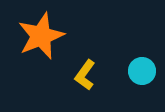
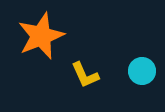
yellow L-shape: rotated 60 degrees counterclockwise
